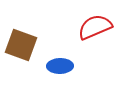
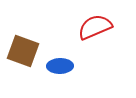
brown square: moved 2 px right, 6 px down
